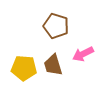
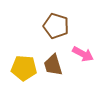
pink arrow: rotated 125 degrees counterclockwise
